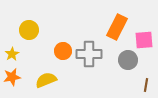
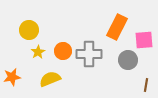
yellow star: moved 26 px right, 2 px up
yellow semicircle: moved 4 px right, 1 px up
